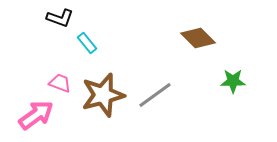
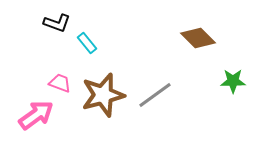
black L-shape: moved 3 px left, 5 px down
